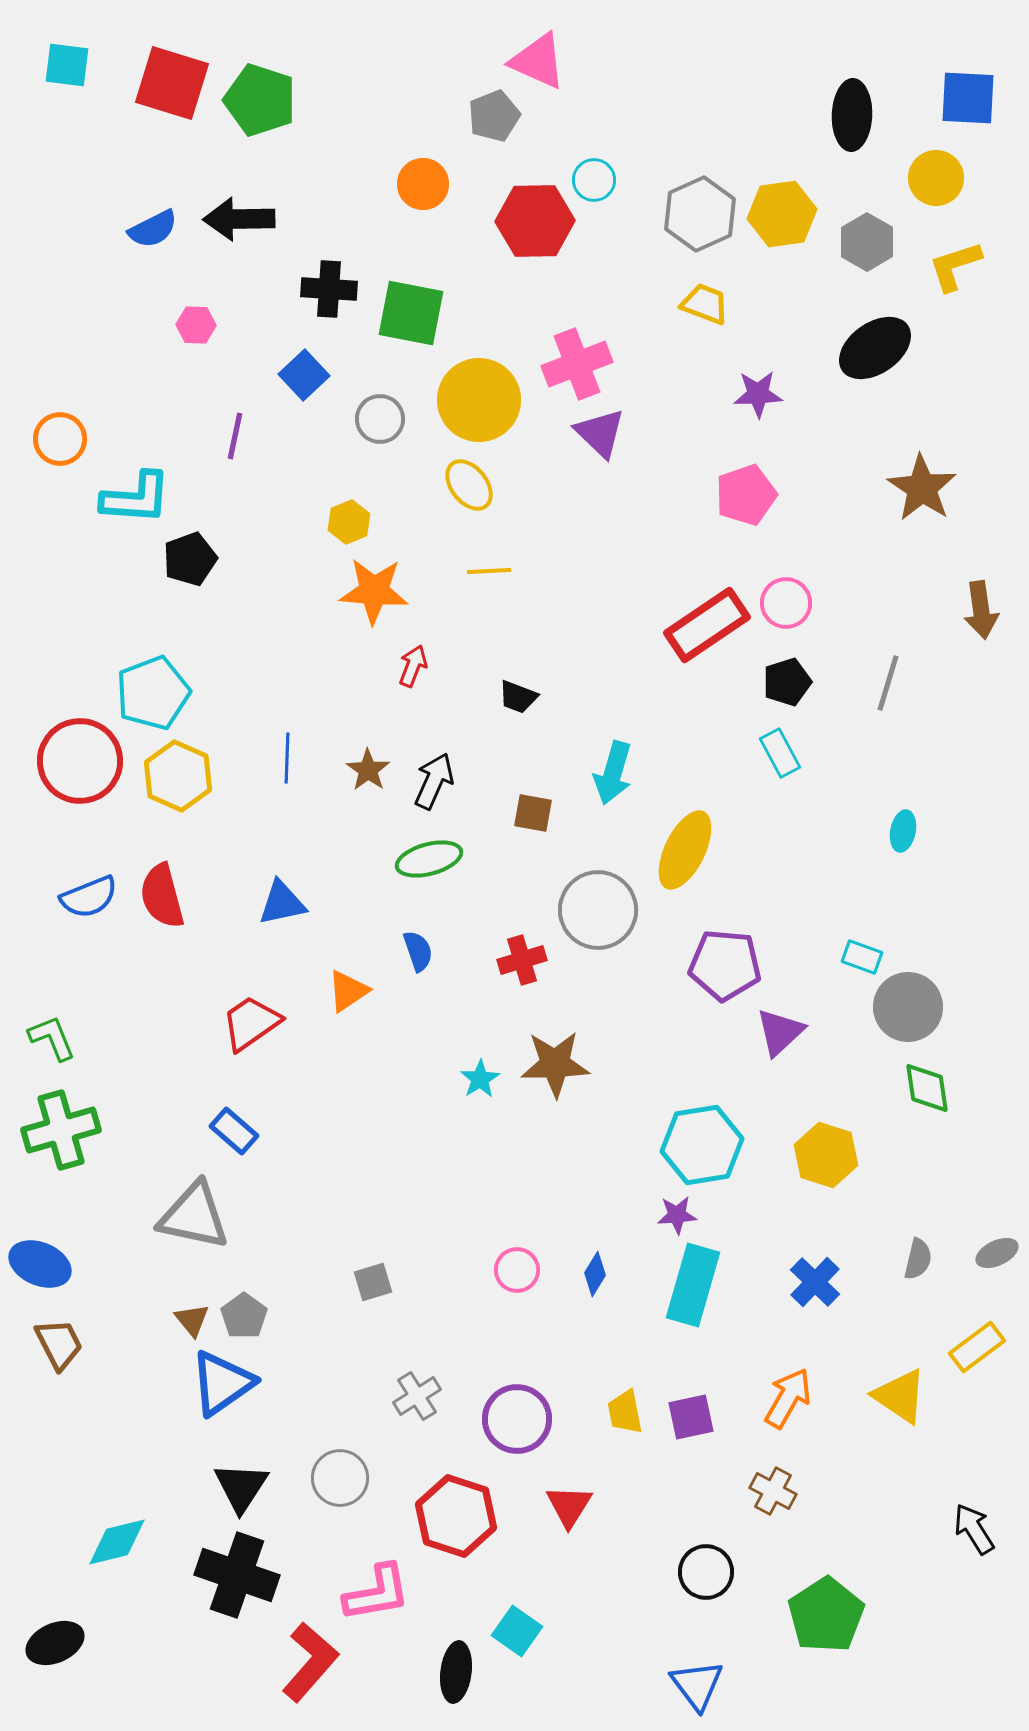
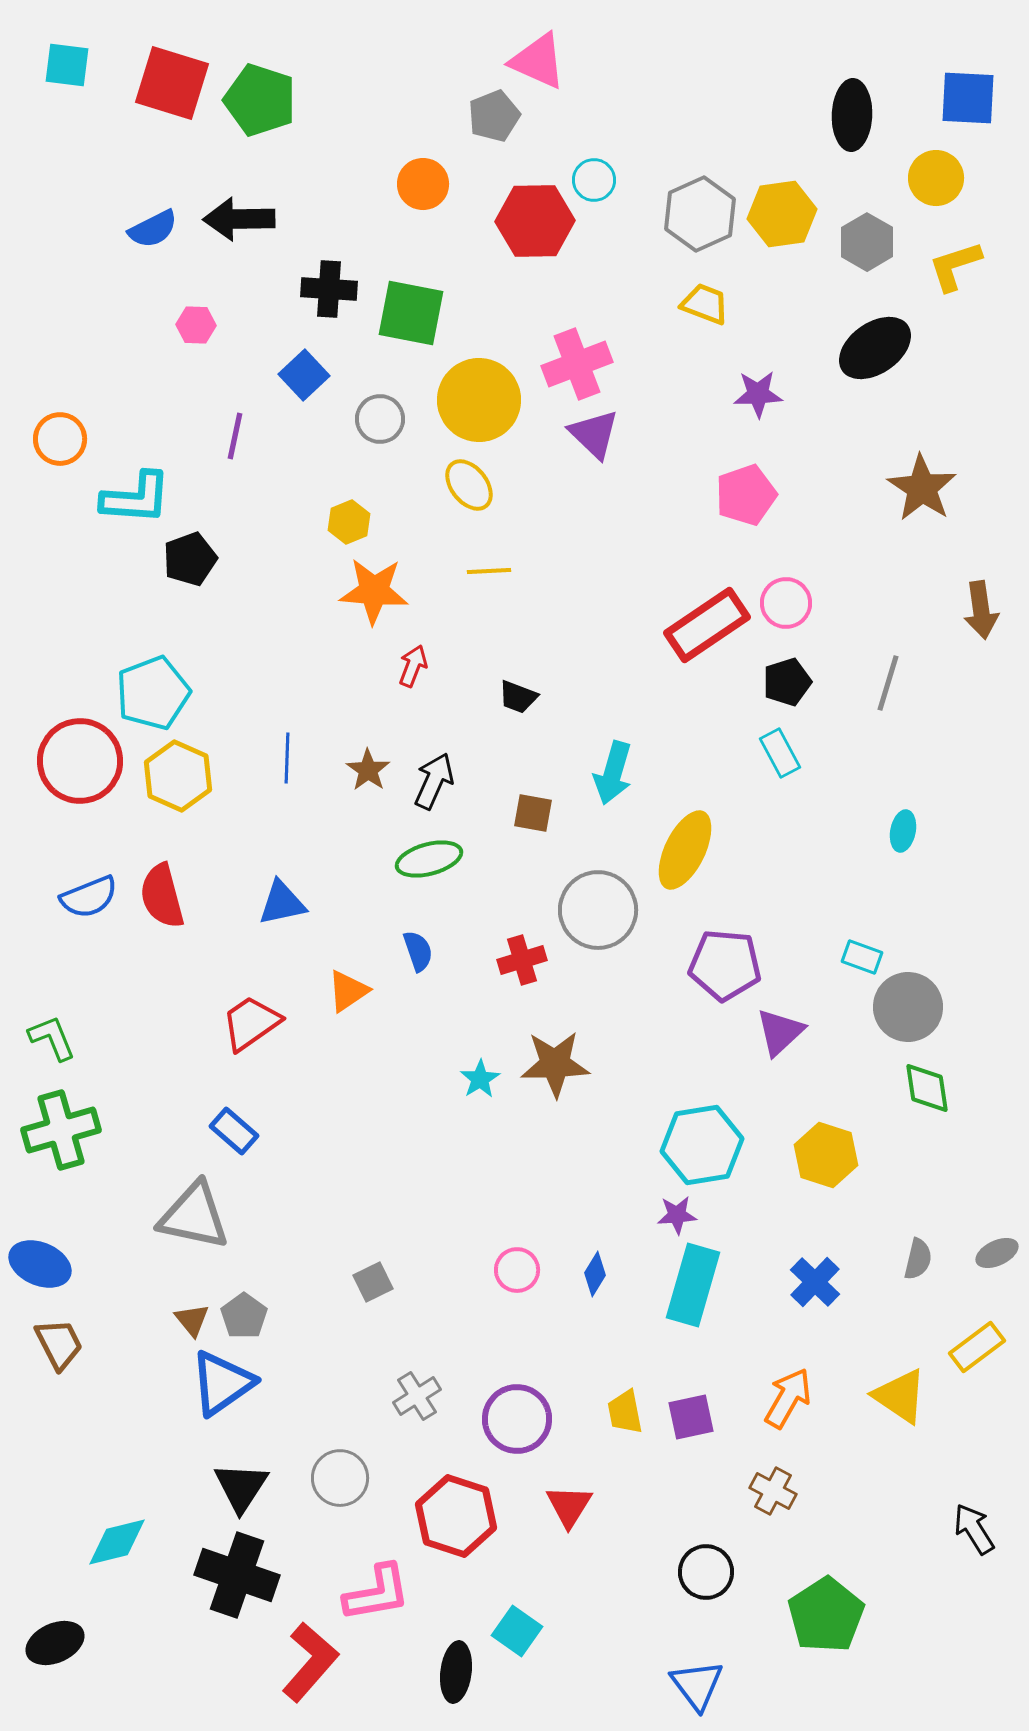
purple triangle at (600, 433): moved 6 px left, 1 px down
gray square at (373, 1282): rotated 9 degrees counterclockwise
